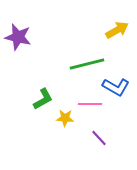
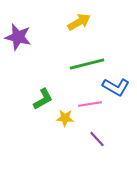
yellow arrow: moved 38 px left, 8 px up
pink line: rotated 10 degrees counterclockwise
purple line: moved 2 px left, 1 px down
